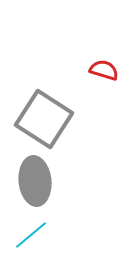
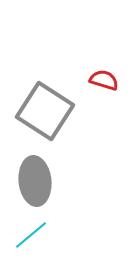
red semicircle: moved 10 px down
gray square: moved 1 px right, 8 px up
